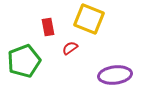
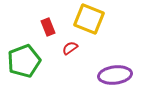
red rectangle: rotated 12 degrees counterclockwise
